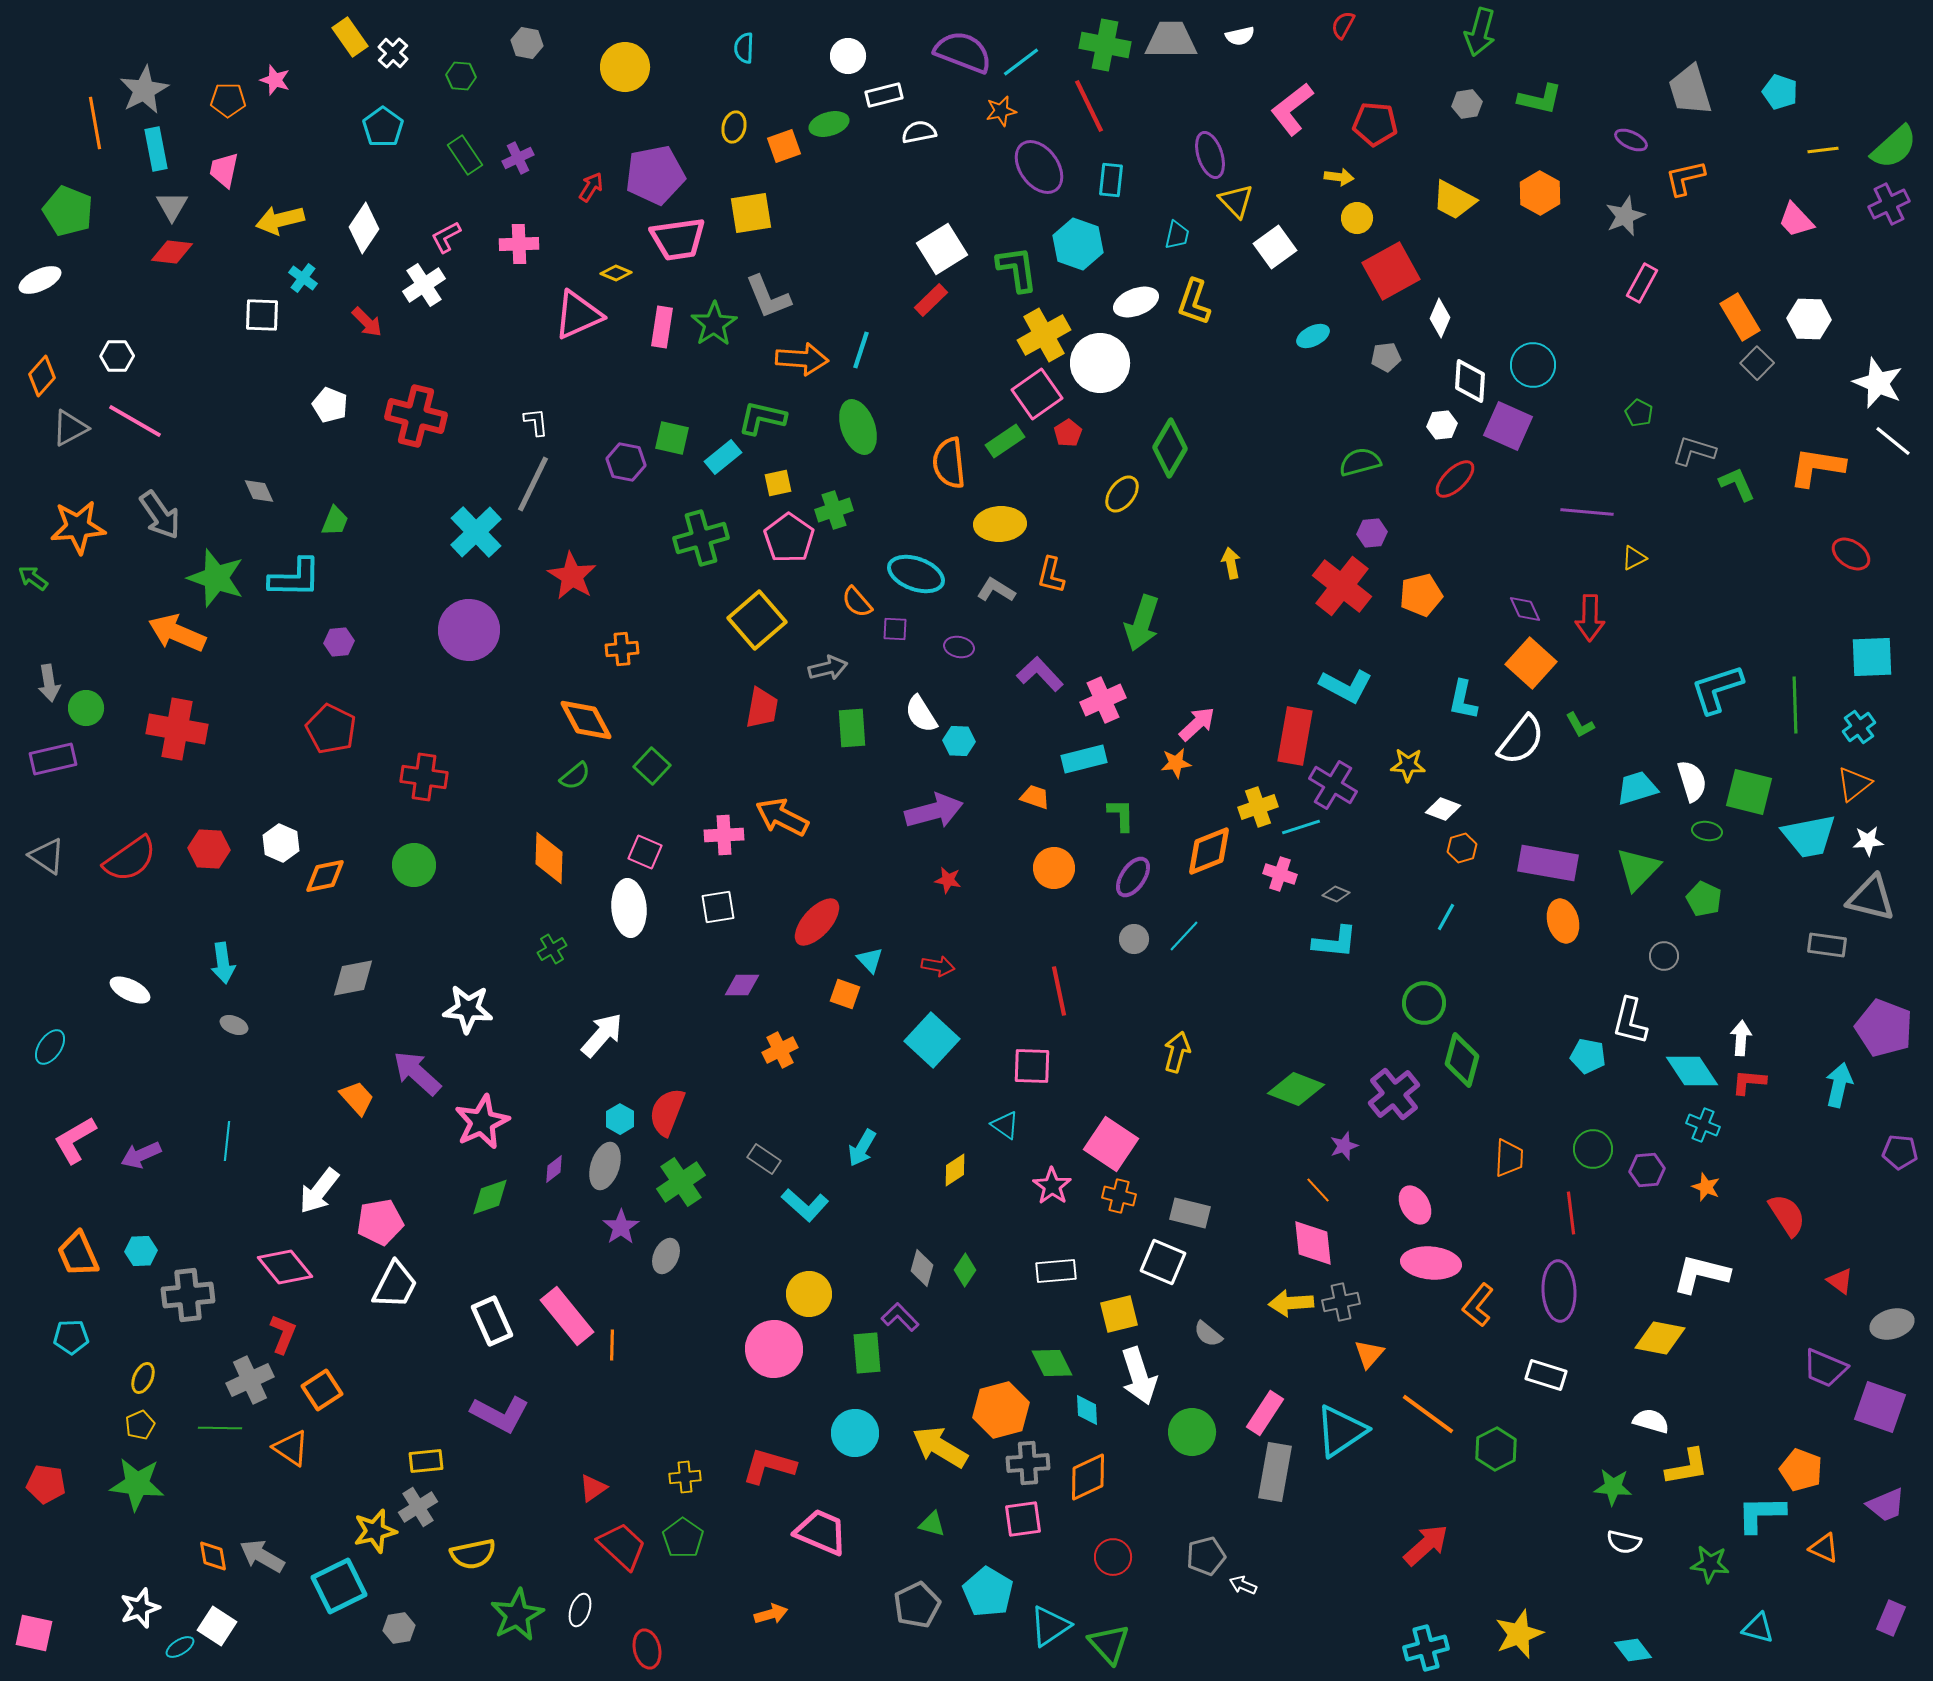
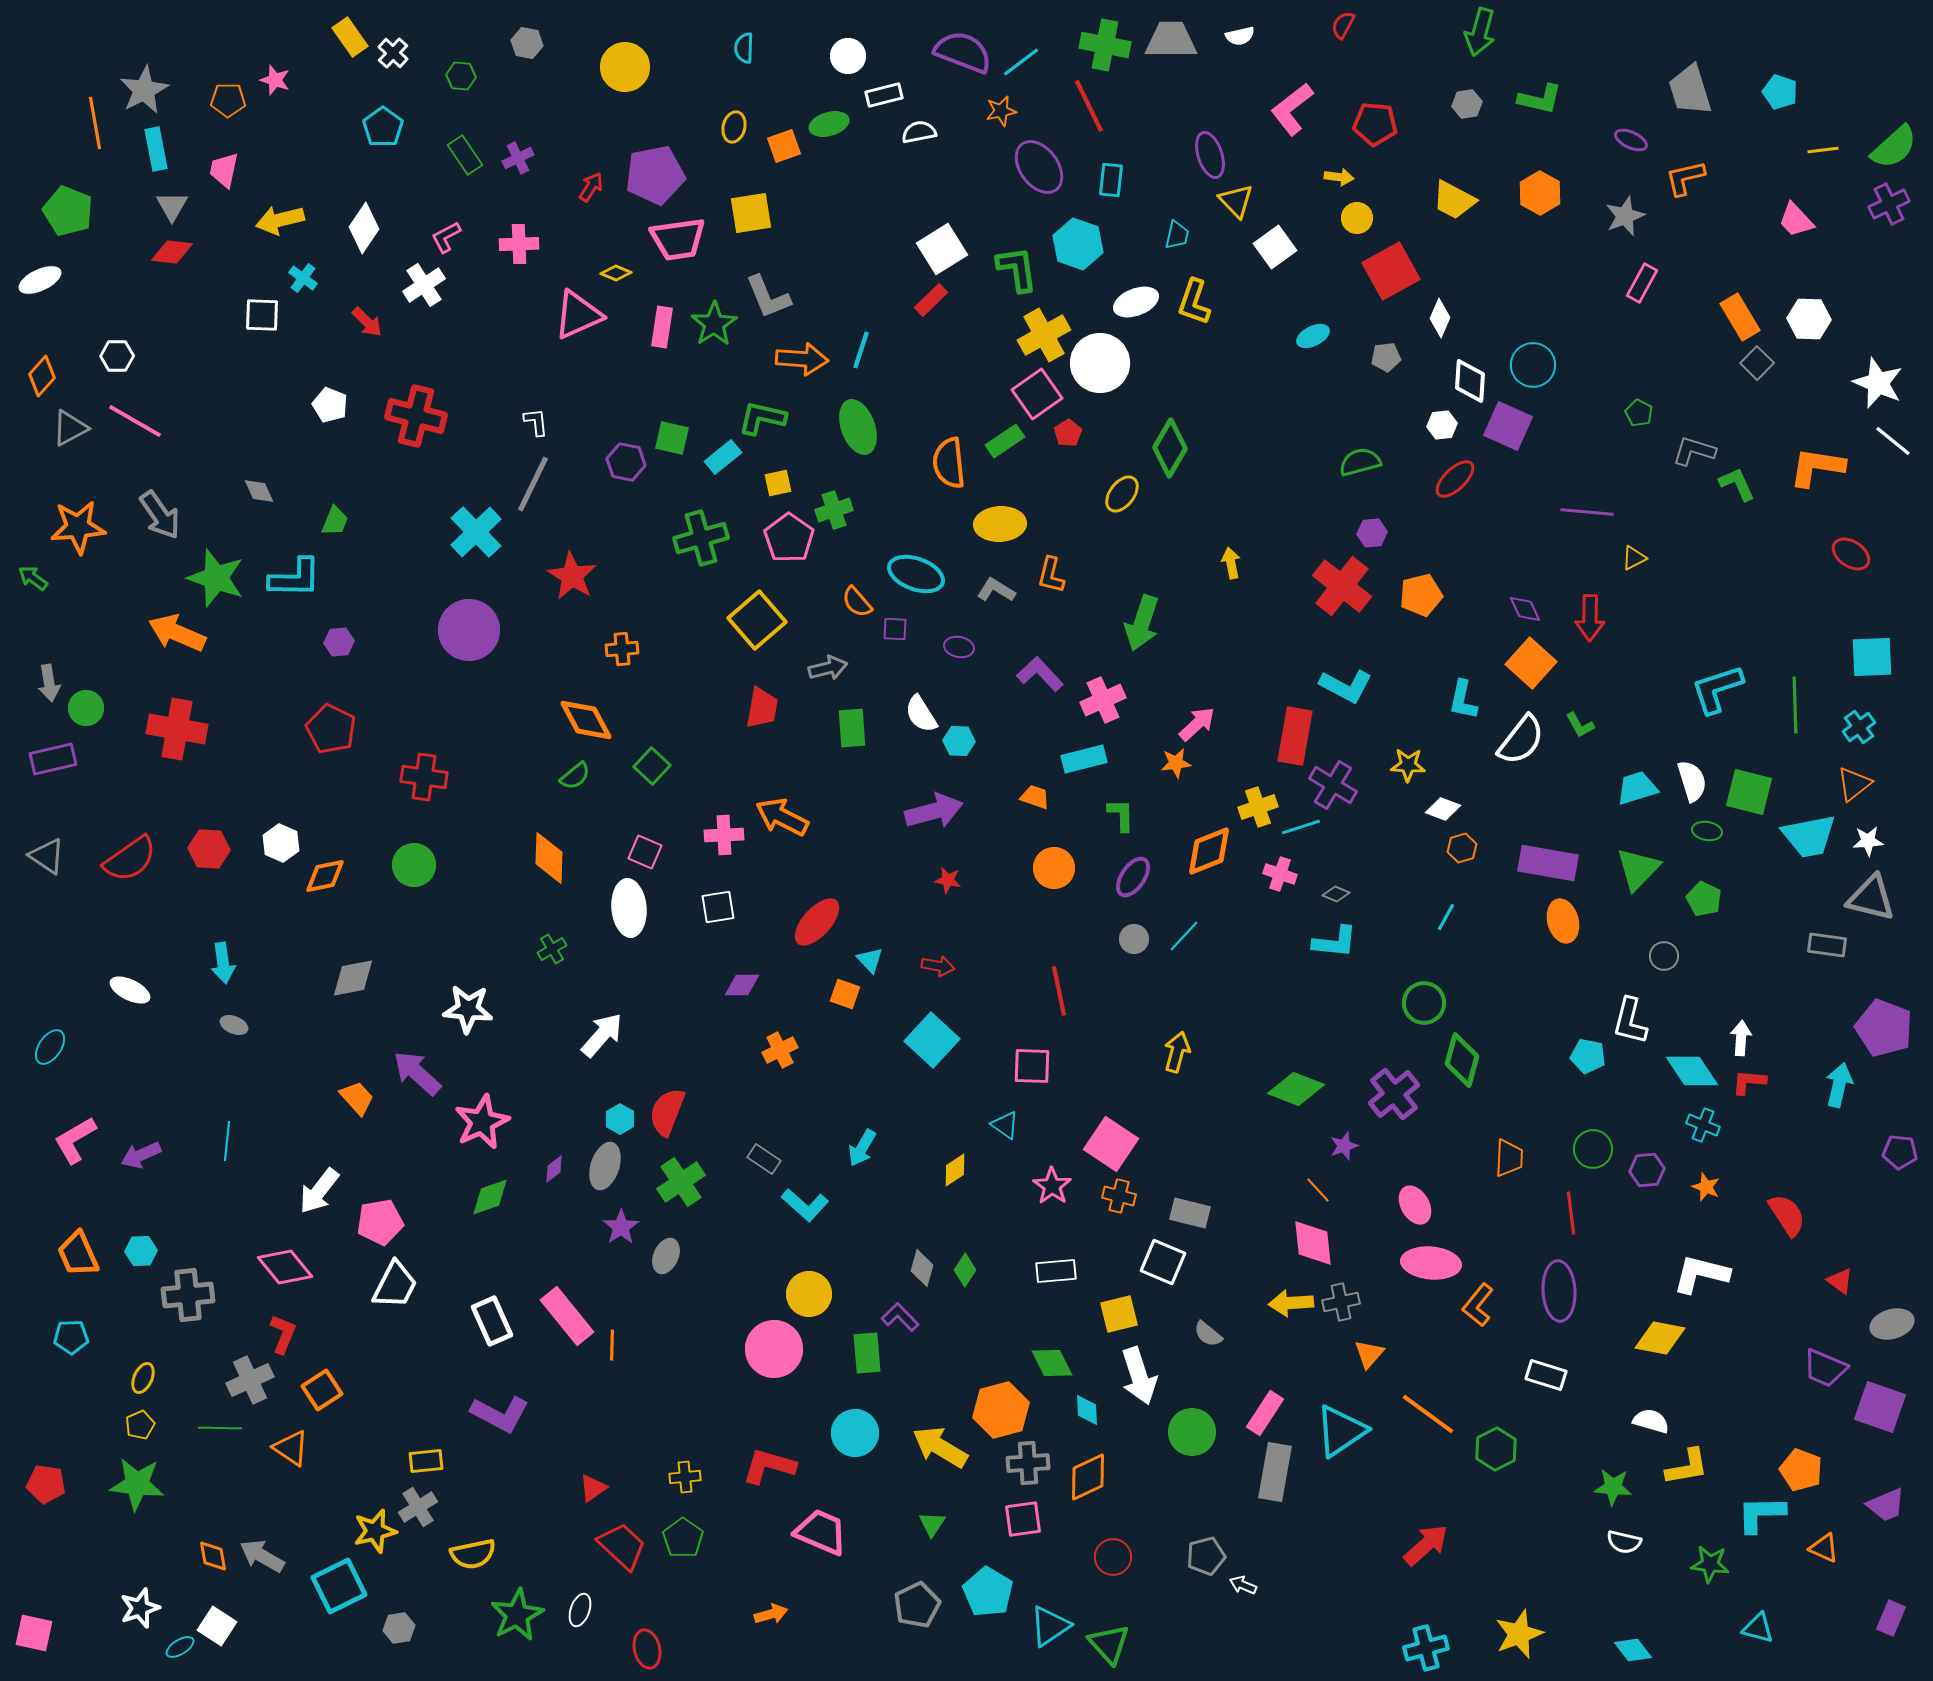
green triangle at (932, 1524): rotated 48 degrees clockwise
